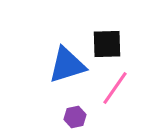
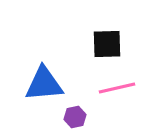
blue triangle: moved 23 px left, 19 px down; rotated 12 degrees clockwise
pink line: moved 2 px right; rotated 42 degrees clockwise
